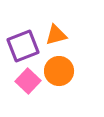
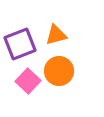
purple square: moved 3 px left, 2 px up
